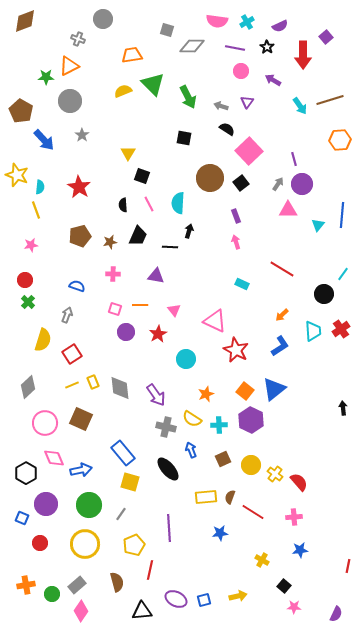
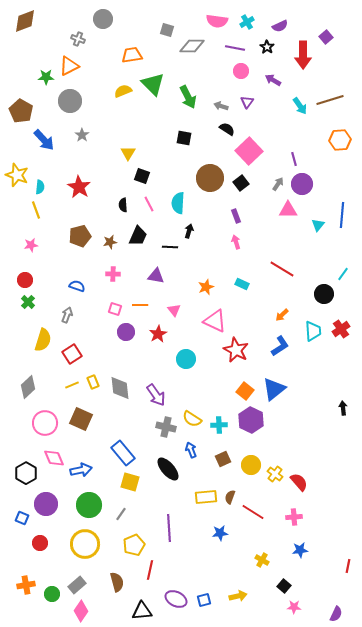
orange star at (206, 394): moved 107 px up
